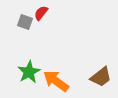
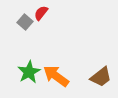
gray square: rotated 21 degrees clockwise
orange arrow: moved 5 px up
